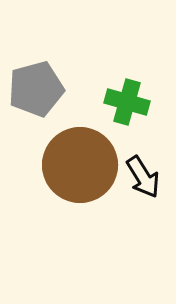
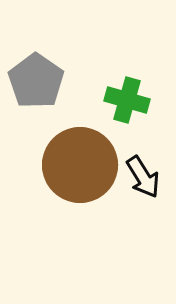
gray pentagon: moved 8 px up; rotated 22 degrees counterclockwise
green cross: moved 2 px up
